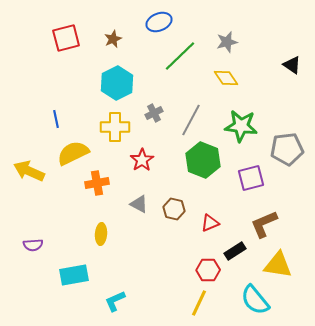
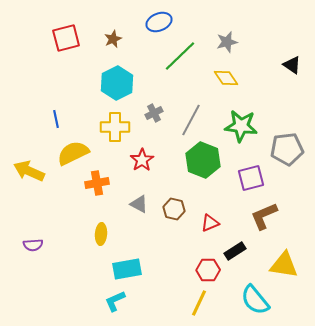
brown L-shape: moved 8 px up
yellow triangle: moved 6 px right
cyan rectangle: moved 53 px right, 6 px up
